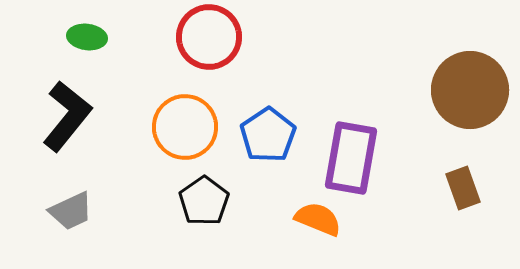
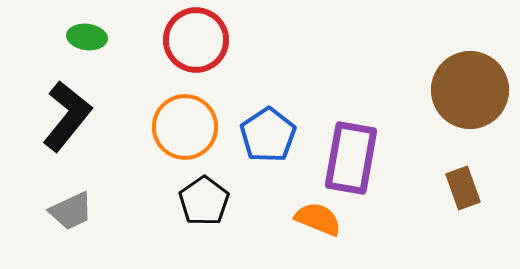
red circle: moved 13 px left, 3 px down
